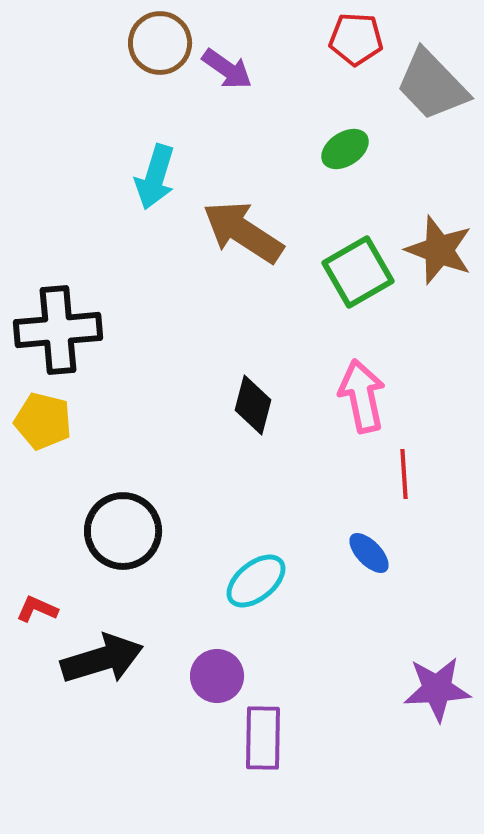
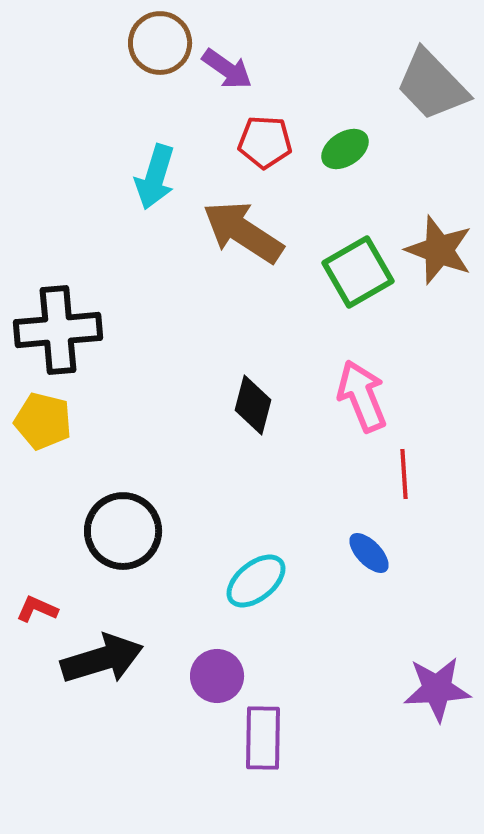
red pentagon: moved 91 px left, 103 px down
pink arrow: rotated 10 degrees counterclockwise
